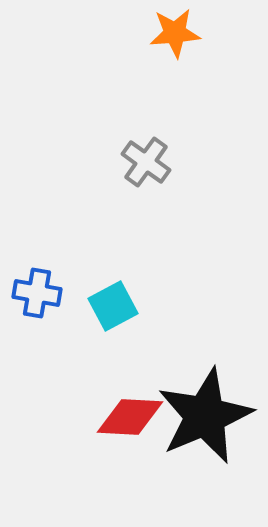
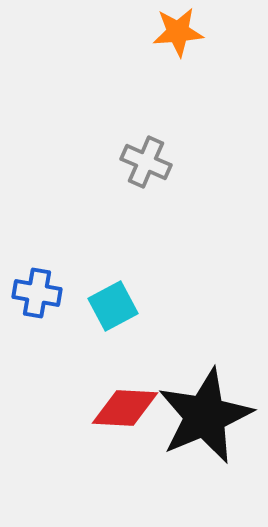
orange star: moved 3 px right, 1 px up
gray cross: rotated 12 degrees counterclockwise
red diamond: moved 5 px left, 9 px up
